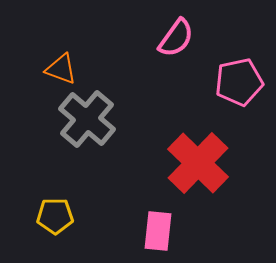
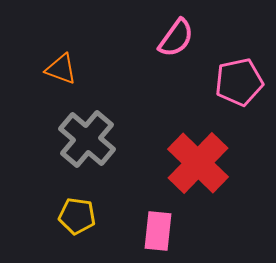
gray cross: moved 20 px down
yellow pentagon: moved 22 px right; rotated 9 degrees clockwise
